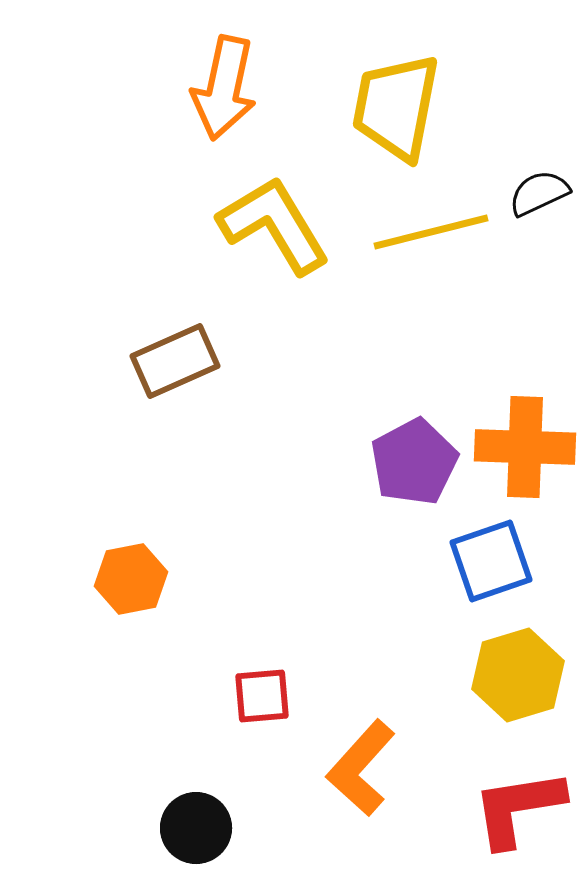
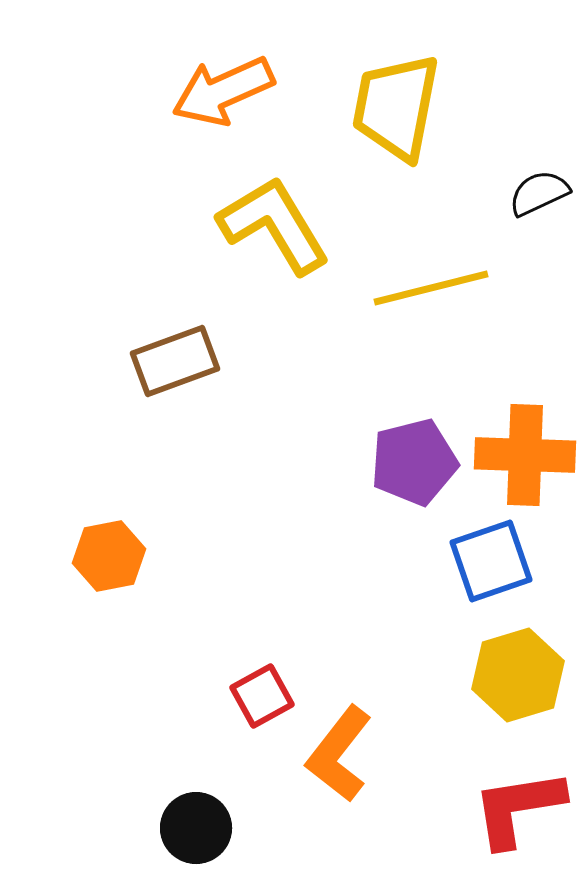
orange arrow: moved 1 px left, 3 px down; rotated 54 degrees clockwise
yellow line: moved 56 px down
brown rectangle: rotated 4 degrees clockwise
orange cross: moved 8 px down
purple pentagon: rotated 14 degrees clockwise
orange hexagon: moved 22 px left, 23 px up
red square: rotated 24 degrees counterclockwise
orange L-shape: moved 22 px left, 14 px up; rotated 4 degrees counterclockwise
